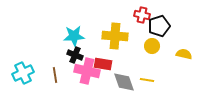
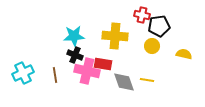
black pentagon: rotated 10 degrees clockwise
